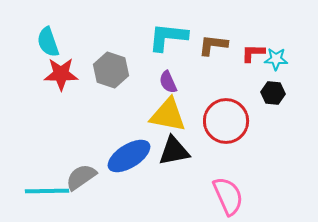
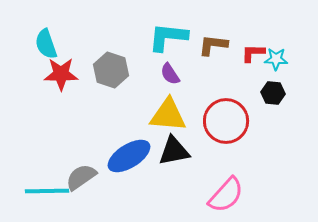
cyan semicircle: moved 2 px left, 2 px down
purple semicircle: moved 2 px right, 8 px up; rotated 10 degrees counterclockwise
yellow triangle: rotated 6 degrees counterclockwise
pink semicircle: moved 2 px left, 1 px up; rotated 66 degrees clockwise
